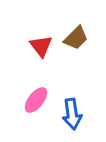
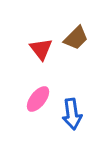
red triangle: moved 3 px down
pink ellipse: moved 2 px right, 1 px up
